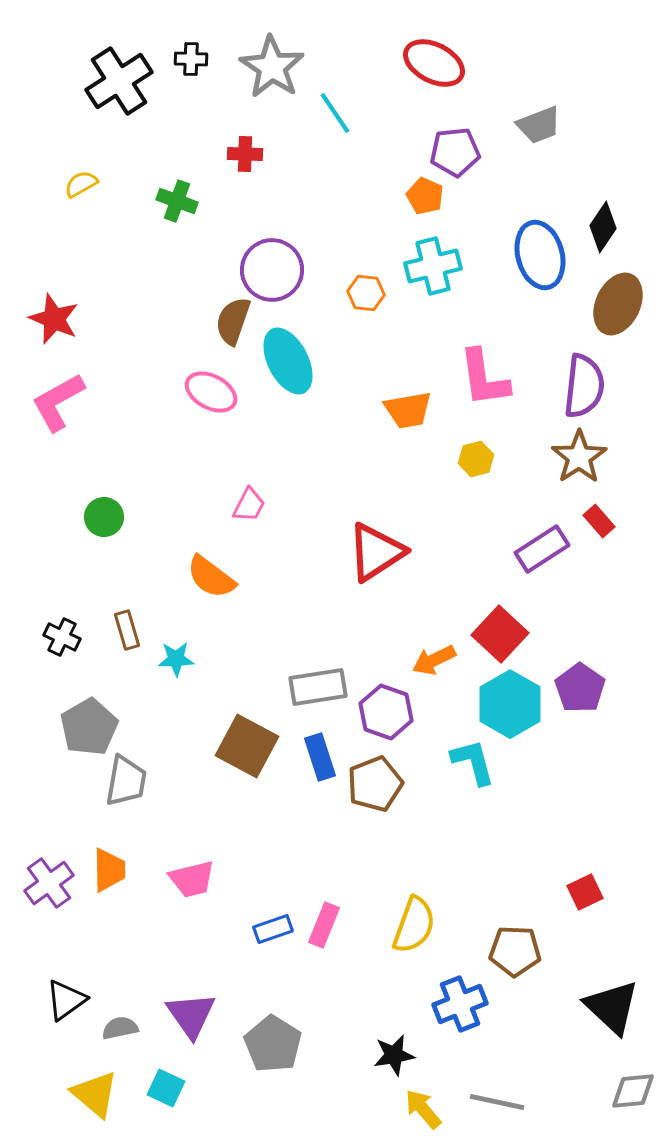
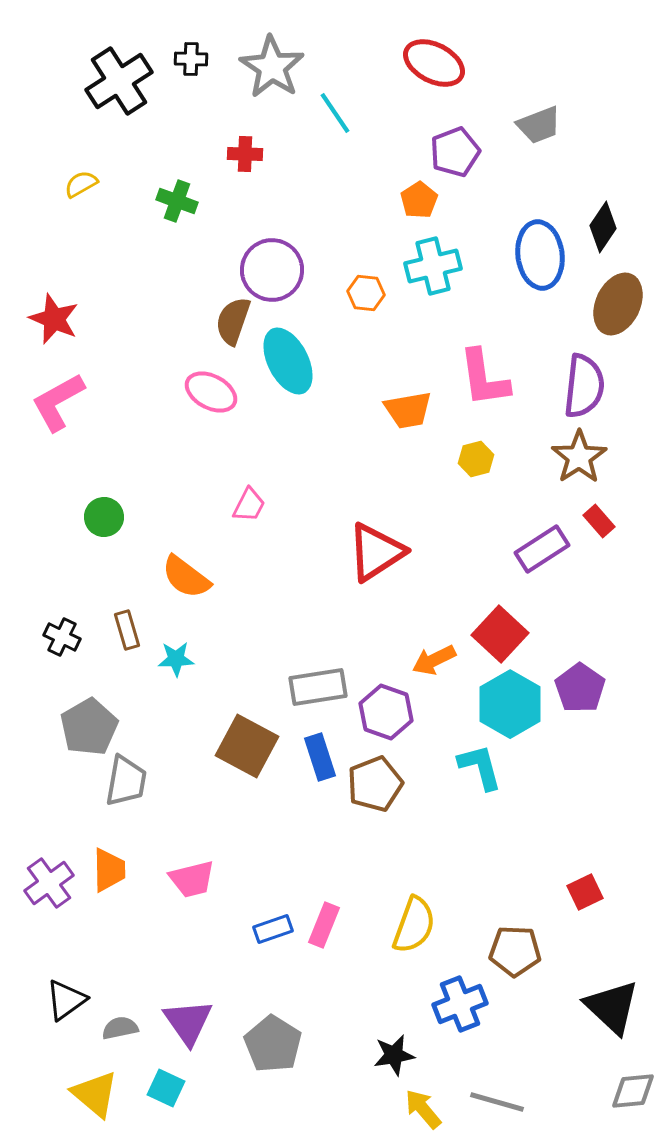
purple pentagon at (455, 152): rotated 15 degrees counterclockwise
orange pentagon at (425, 196): moved 6 px left, 4 px down; rotated 15 degrees clockwise
blue ellipse at (540, 255): rotated 8 degrees clockwise
orange semicircle at (211, 577): moved 25 px left
cyan L-shape at (473, 762): moved 7 px right, 5 px down
purple triangle at (191, 1015): moved 3 px left, 7 px down
gray line at (497, 1102): rotated 4 degrees clockwise
